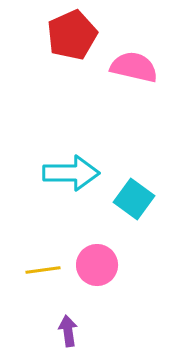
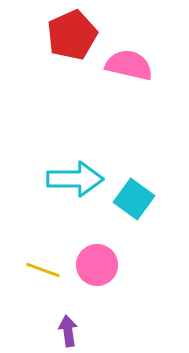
pink semicircle: moved 5 px left, 2 px up
cyan arrow: moved 4 px right, 6 px down
yellow line: rotated 28 degrees clockwise
